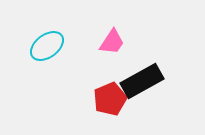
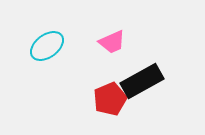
pink trapezoid: rotated 32 degrees clockwise
